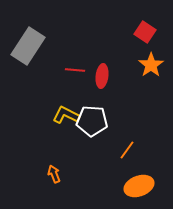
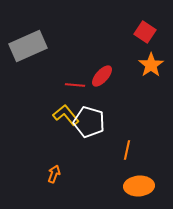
gray rectangle: rotated 33 degrees clockwise
red line: moved 15 px down
red ellipse: rotated 35 degrees clockwise
yellow L-shape: rotated 24 degrees clockwise
white pentagon: moved 3 px left, 1 px down; rotated 12 degrees clockwise
orange line: rotated 24 degrees counterclockwise
orange arrow: rotated 42 degrees clockwise
orange ellipse: rotated 16 degrees clockwise
